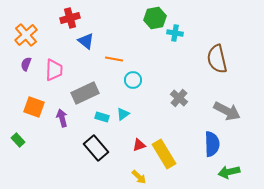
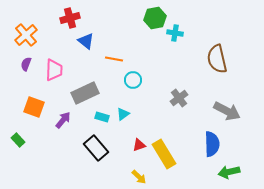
gray cross: rotated 12 degrees clockwise
purple arrow: moved 1 px right, 2 px down; rotated 54 degrees clockwise
